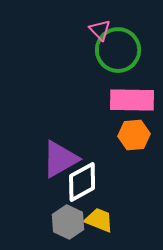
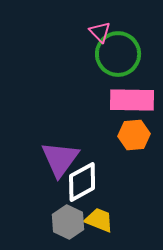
pink triangle: moved 2 px down
green circle: moved 4 px down
purple triangle: rotated 24 degrees counterclockwise
